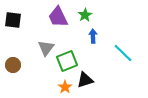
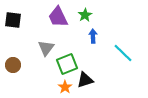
green square: moved 3 px down
